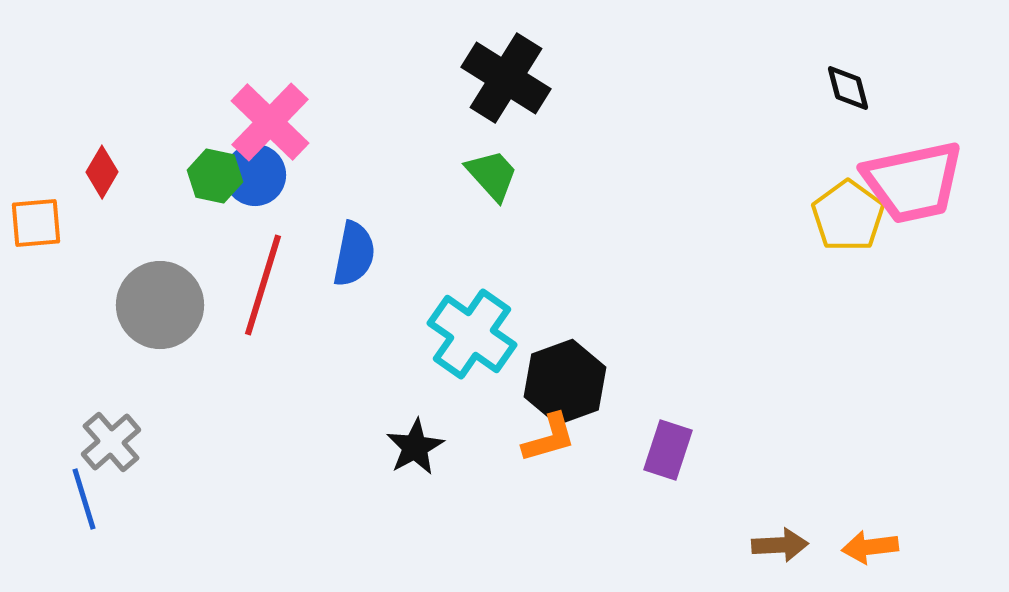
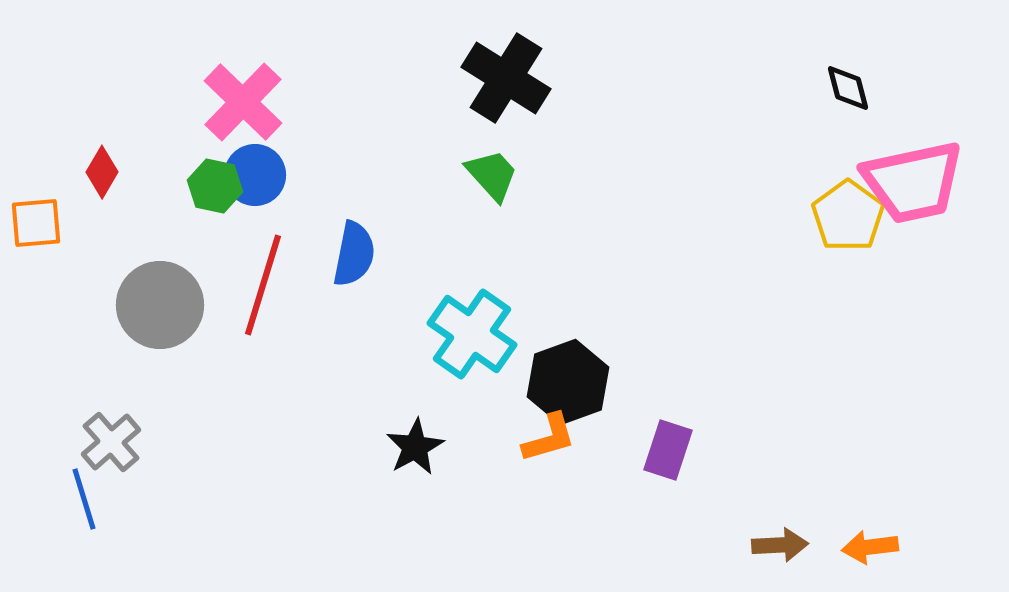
pink cross: moved 27 px left, 20 px up
green hexagon: moved 10 px down
black hexagon: moved 3 px right
